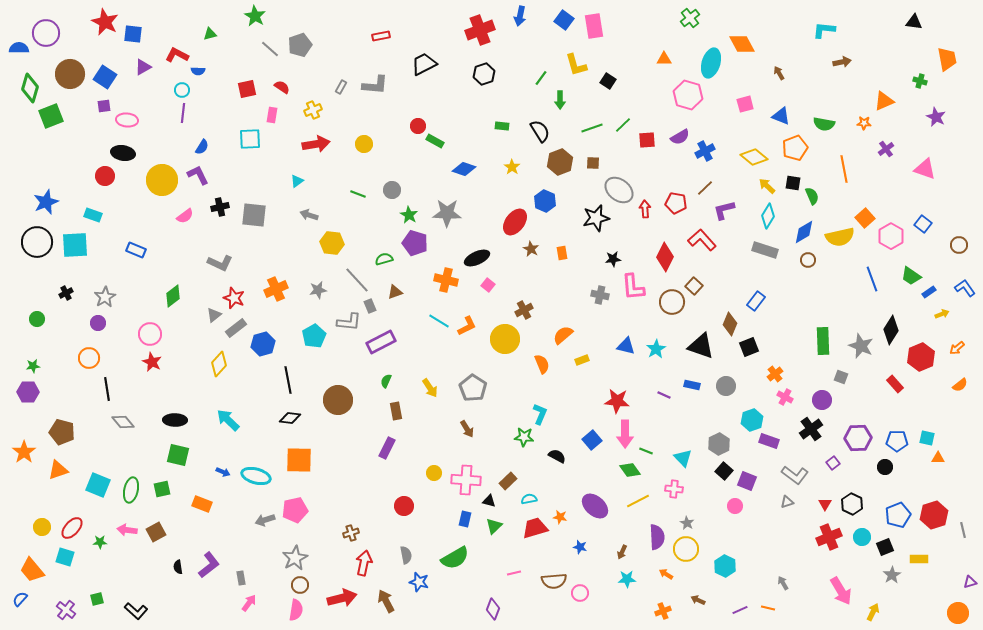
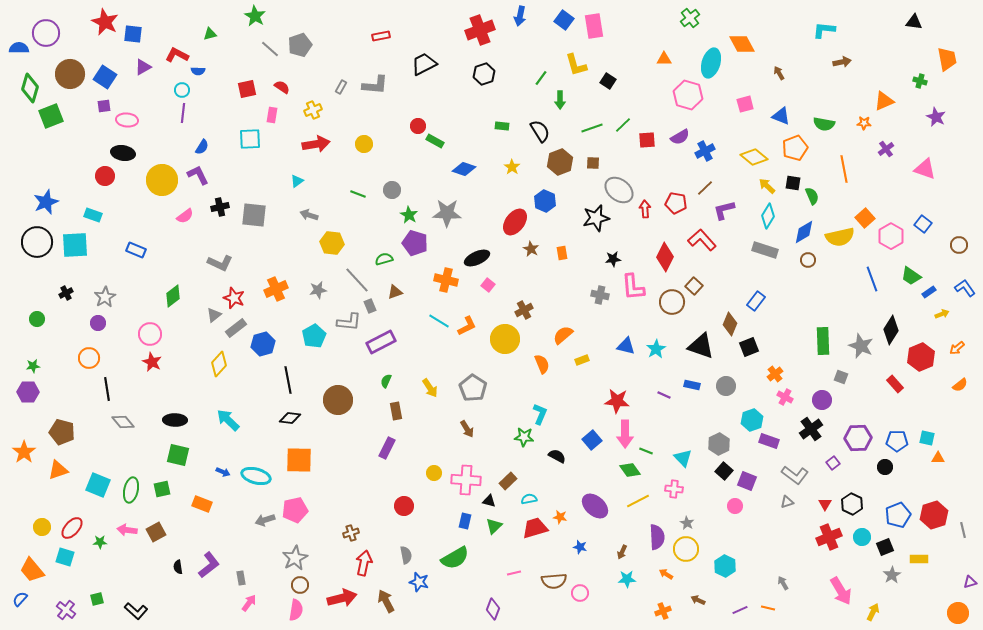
blue rectangle at (465, 519): moved 2 px down
